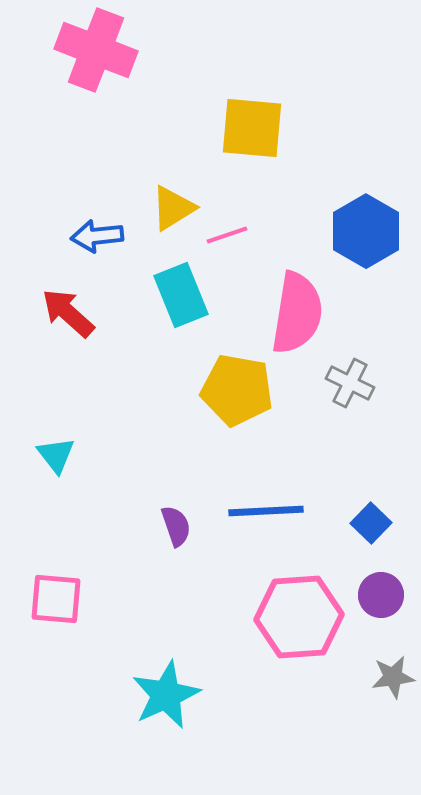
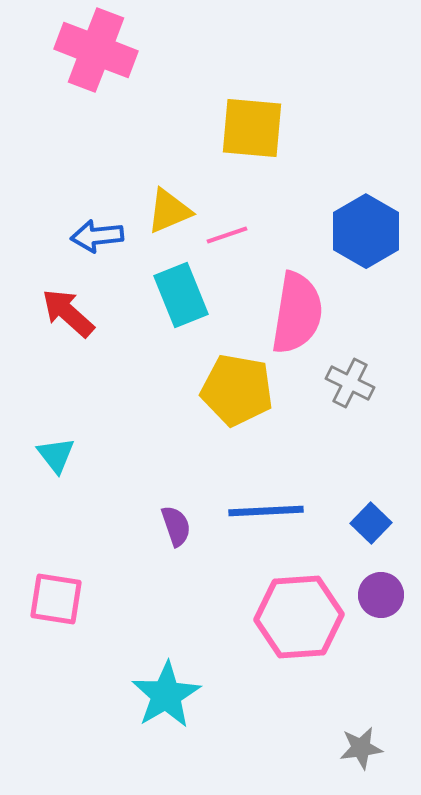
yellow triangle: moved 4 px left, 3 px down; rotated 9 degrees clockwise
pink square: rotated 4 degrees clockwise
gray star: moved 32 px left, 71 px down
cyan star: rotated 6 degrees counterclockwise
